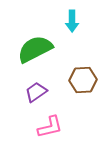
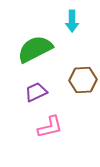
purple trapezoid: rotated 10 degrees clockwise
